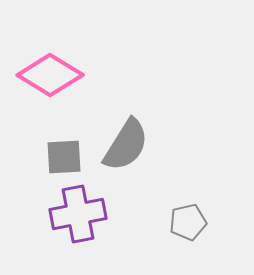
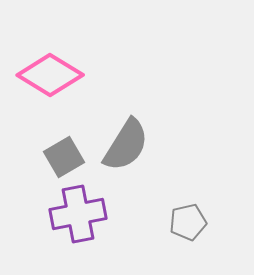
gray square: rotated 27 degrees counterclockwise
